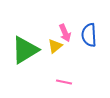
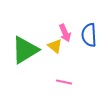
yellow triangle: rotated 42 degrees counterclockwise
